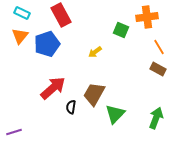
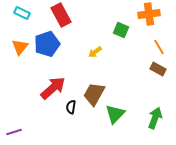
orange cross: moved 2 px right, 3 px up
orange triangle: moved 11 px down
green arrow: moved 1 px left
